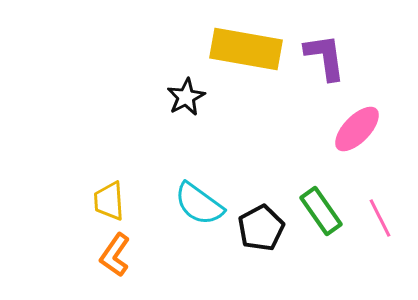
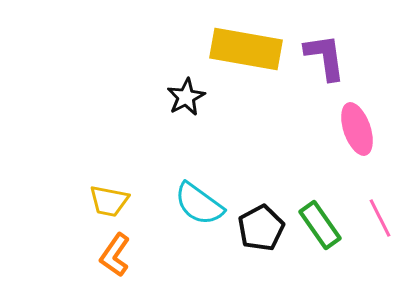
pink ellipse: rotated 63 degrees counterclockwise
yellow trapezoid: rotated 75 degrees counterclockwise
green rectangle: moved 1 px left, 14 px down
